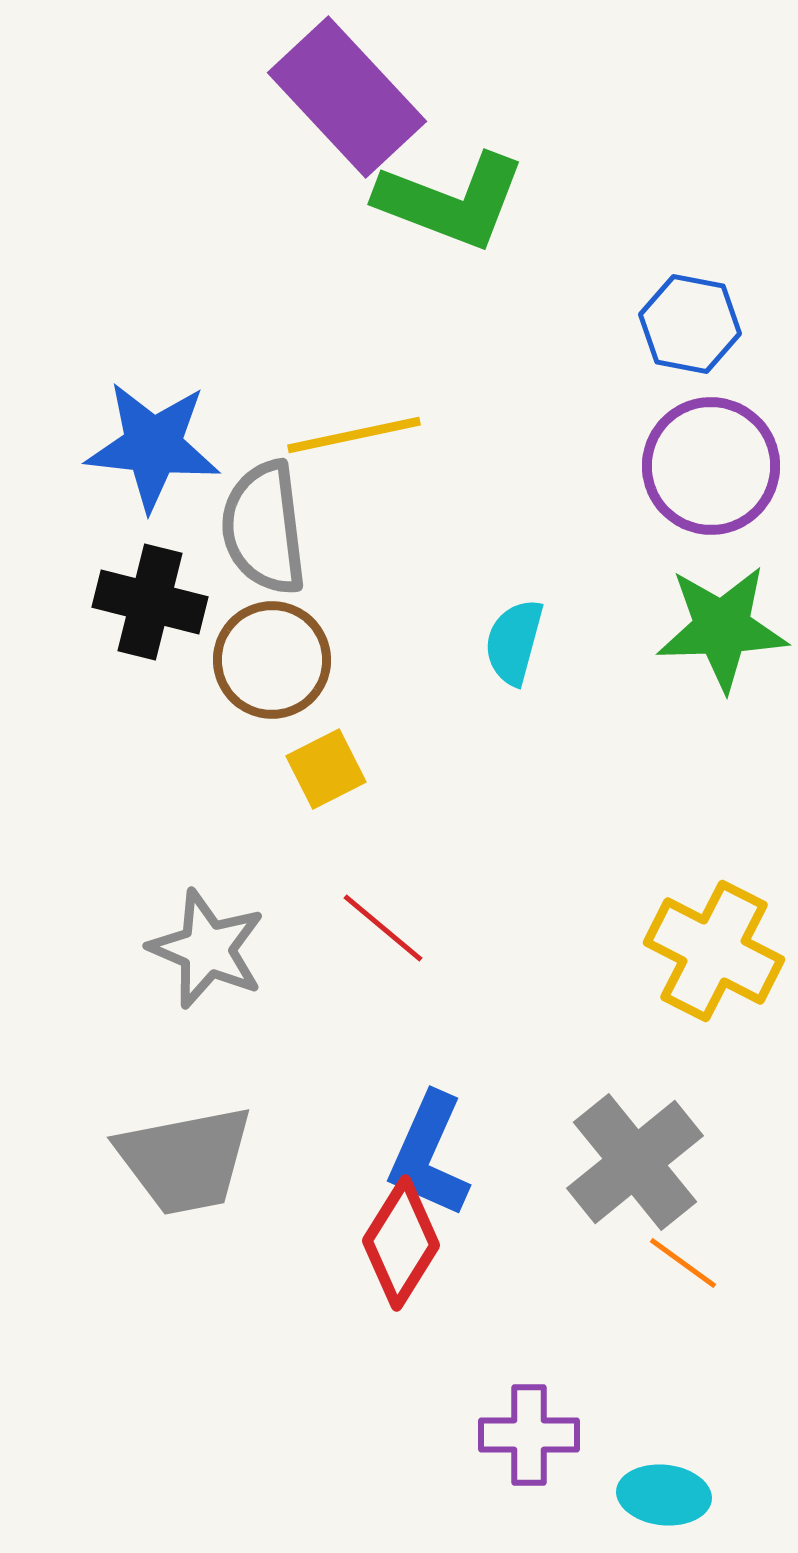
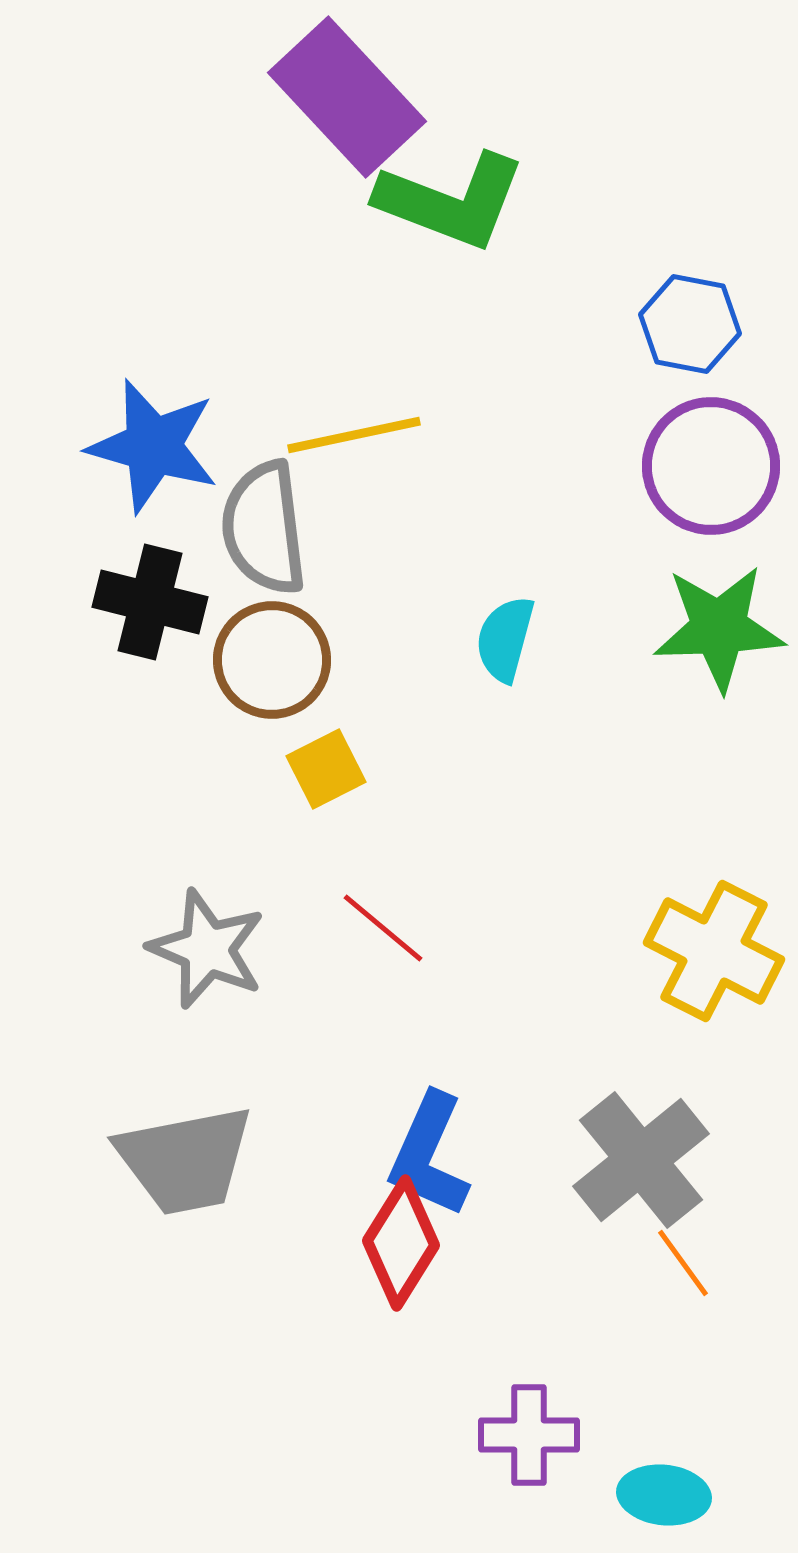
blue star: rotated 10 degrees clockwise
green star: moved 3 px left
cyan semicircle: moved 9 px left, 3 px up
gray cross: moved 6 px right, 2 px up
orange line: rotated 18 degrees clockwise
